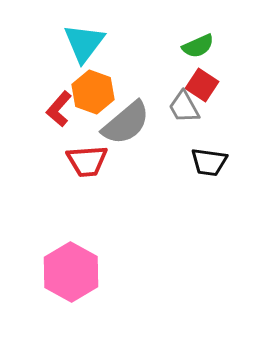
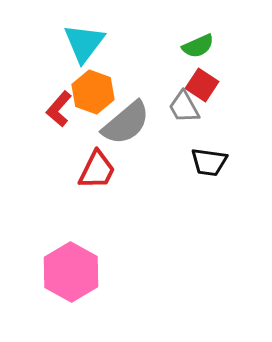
red trapezoid: moved 10 px right, 9 px down; rotated 60 degrees counterclockwise
